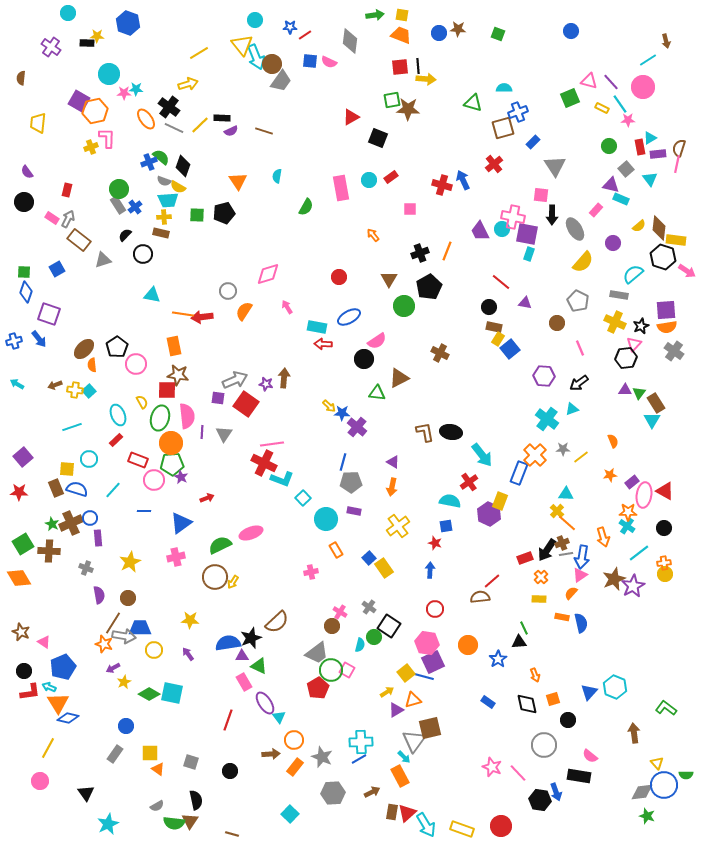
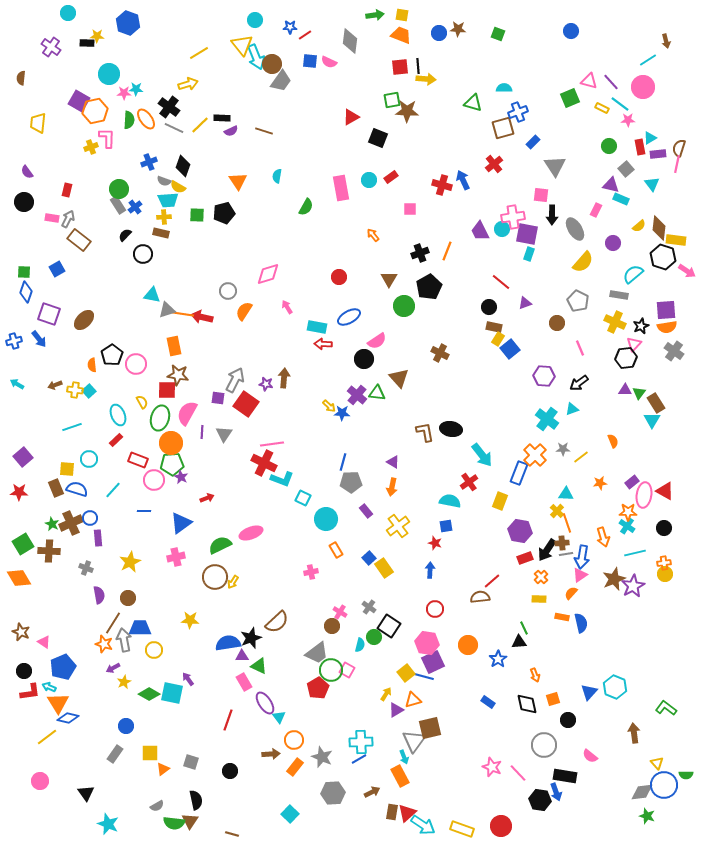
cyan line at (620, 104): rotated 18 degrees counterclockwise
brown star at (408, 109): moved 1 px left, 2 px down
green semicircle at (161, 157): moved 32 px left, 37 px up; rotated 54 degrees clockwise
cyan triangle at (650, 179): moved 2 px right, 5 px down
pink rectangle at (596, 210): rotated 16 degrees counterclockwise
pink cross at (513, 217): rotated 20 degrees counterclockwise
pink rectangle at (52, 218): rotated 24 degrees counterclockwise
gray triangle at (103, 260): moved 64 px right, 50 px down
purple triangle at (525, 303): rotated 32 degrees counterclockwise
red arrow at (202, 317): rotated 20 degrees clockwise
black pentagon at (117, 347): moved 5 px left, 8 px down
brown ellipse at (84, 349): moved 29 px up
brown triangle at (399, 378): rotated 45 degrees counterclockwise
gray arrow at (235, 380): rotated 40 degrees counterclockwise
pink semicircle at (187, 416): moved 3 px up; rotated 145 degrees counterclockwise
purple cross at (357, 427): moved 32 px up
black ellipse at (451, 432): moved 3 px up
orange star at (610, 475): moved 10 px left, 8 px down
cyan square at (303, 498): rotated 21 degrees counterclockwise
purple rectangle at (354, 511): moved 12 px right; rotated 40 degrees clockwise
purple hexagon at (489, 514): moved 31 px right, 17 px down; rotated 15 degrees counterclockwise
orange line at (567, 523): rotated 30 degrees clockwise
brown cross at (562, 543): rotated 16 degrees clockwise
cyan line at (639, 553): moved 4 px left; rotated 25 degrees clockwise
gray arrow at (124, 636): moved 4 px down; rotated 110 degrees counterclockwise
purple arrow at (188, 654): moved 25 px down
yellow arrow at (387, 692): moved 1 px left, 2 px down; rotated 24 degrees counterclockwise
yellow line at (48, 748): moved 1 px left, 11 px up; rotated 25 degrees clockwise
cyan arrow at (404, 757): rotated 24 degrees clockwise
orange triangle at (158, 769): moved 5 px right; rotated 48 degrees clockwise
black rectangle at (579, 776): moved 14 px left
cyan star at (108, 824): rotated 25 degrees counterclockwise
cyan arrow at (426, 825): moved 3 px left; rotated 25 degrees counterclockwise
